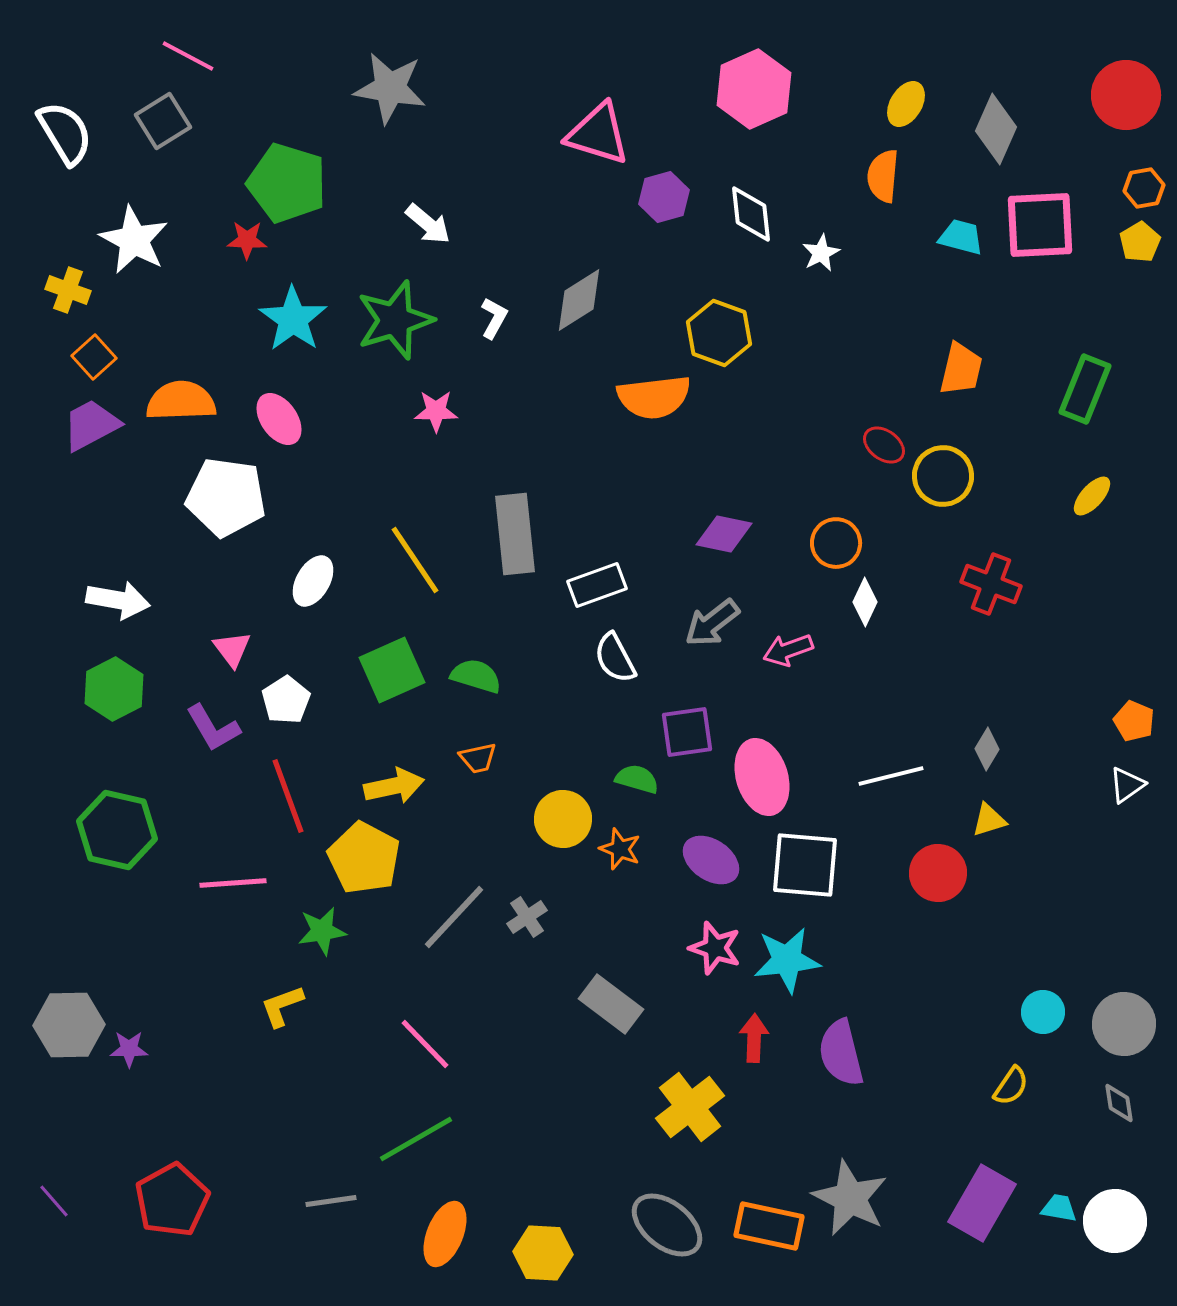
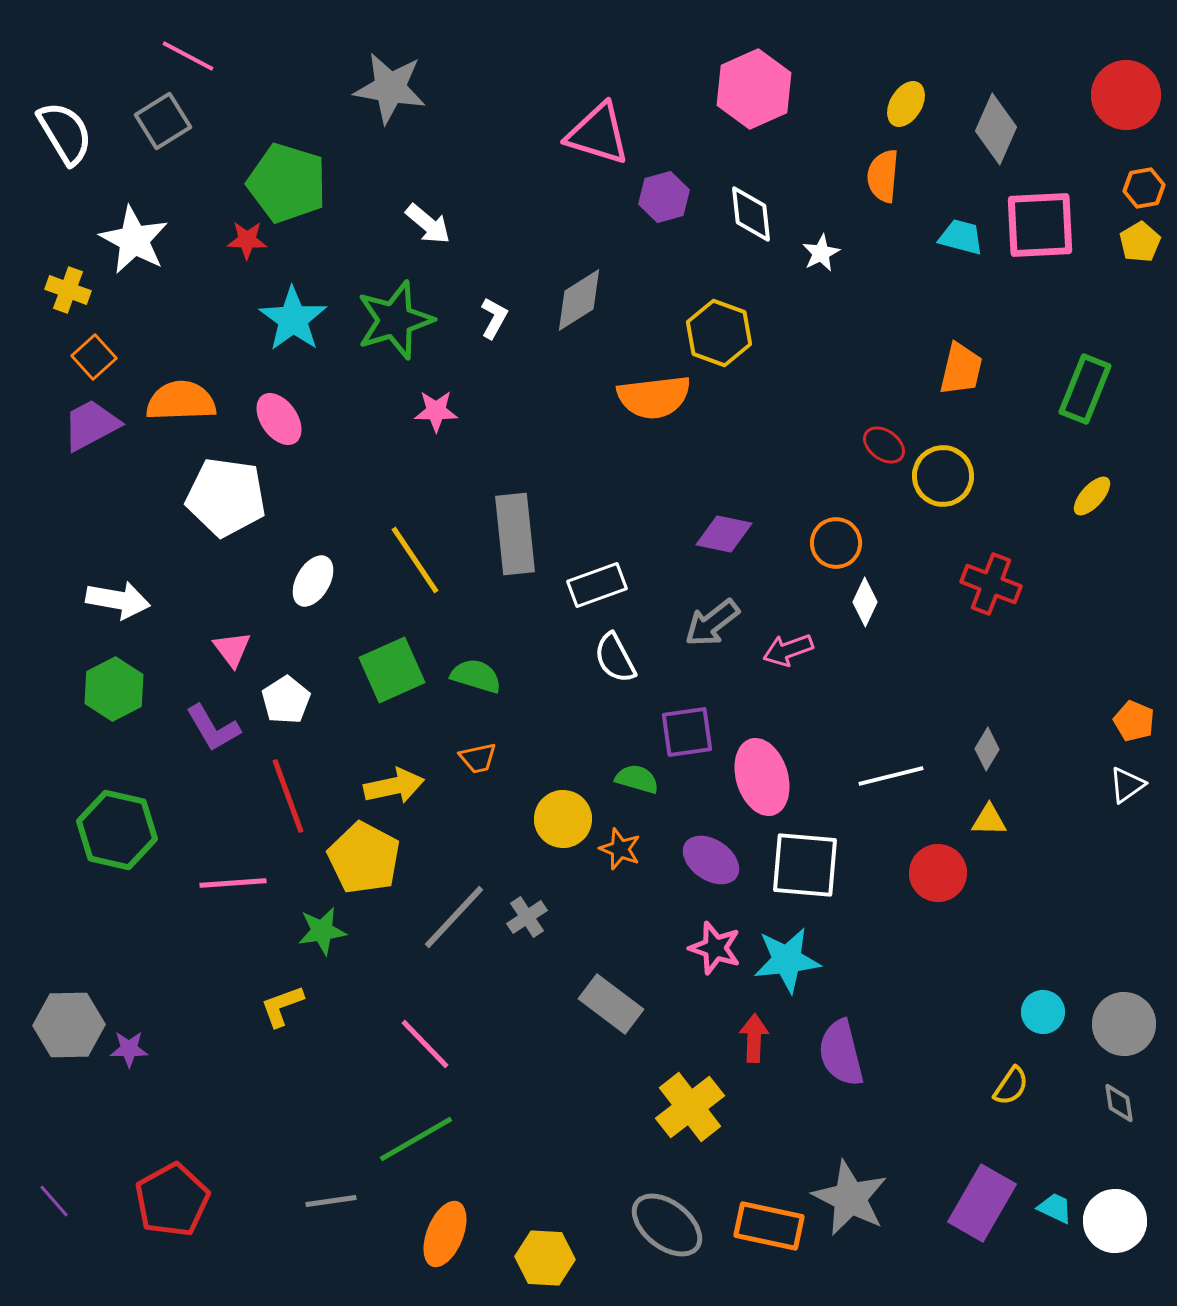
yellow triangle at (989, 820): rotated 18 degrees clockwise
cyan trapezoid at (1059, 1208): moved 4 px left; rotated 15 degrees clockwise
yellow hexagon at (543, 1253): moved 2 px right, 5 px down
